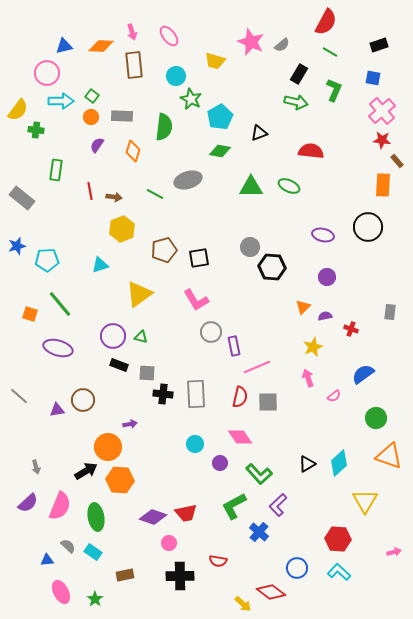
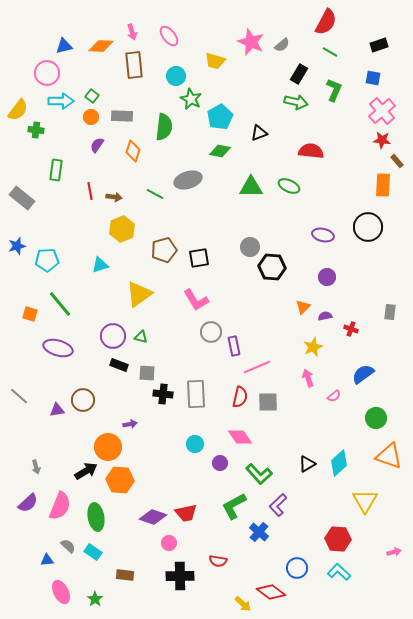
brown rectangle at (125, 575): rotated 18 degrees clockwise
